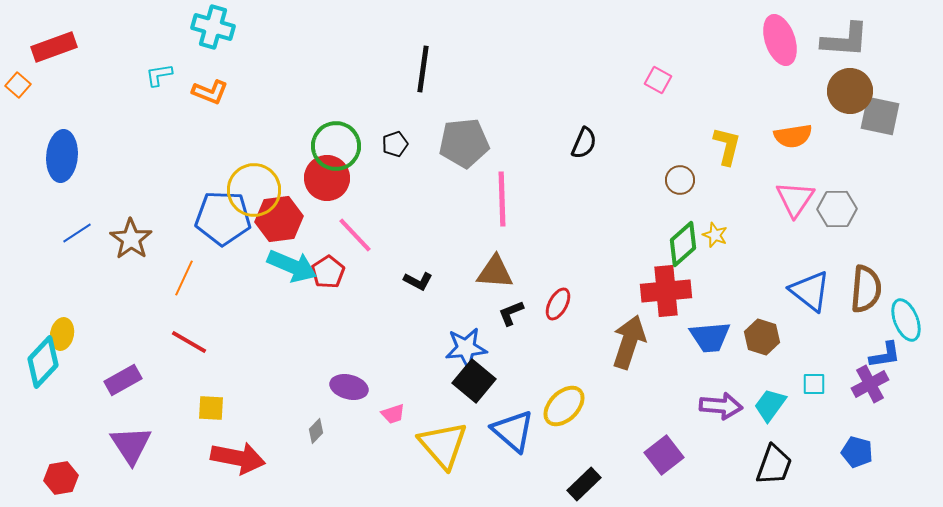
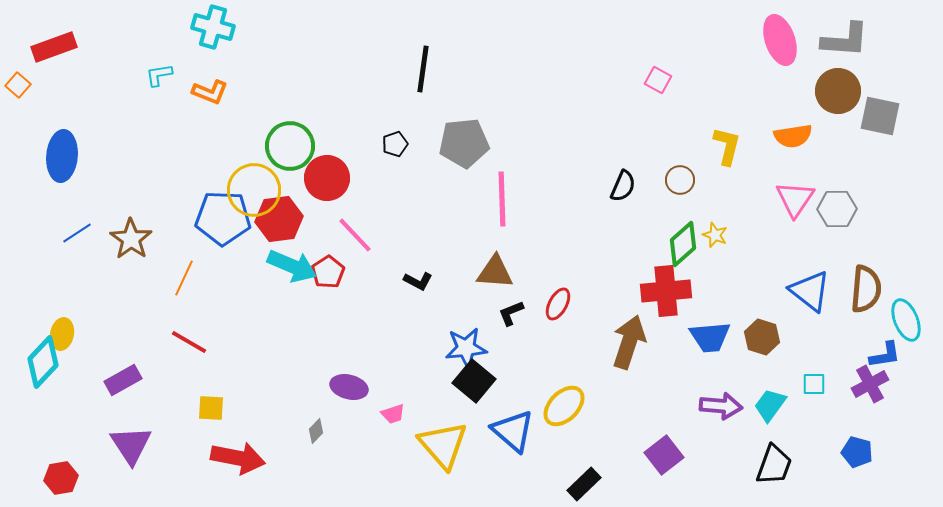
brown circle at (850, 91): moved 12 px left
black semicircle at (584, 143): moved 39 px right, 43 px down
green circle at (336, 146): moved 46 px left
